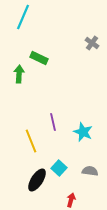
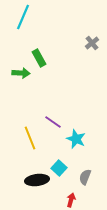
gray cross: rotated 16 degrees clockwise
green rectangle: rotated 36 degrees clockwise
green arrow: moved 2 px right, 1 px up; rotated 90 degrees clockwise
purple line: rotated 42 degrees counterclockwise
cyan star: moved 7 px left, 7 px down
yellow line: moved 1 px left, 3 px up
gray semicircle: moved 5 px left, 6 px down; rotated 77 degrees counterclockwise
black ellipse: rotated 50 degrees clockwise
